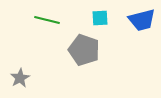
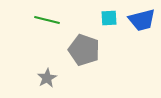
cyan square: moved 9 px right
gray star: moved 27 px right
